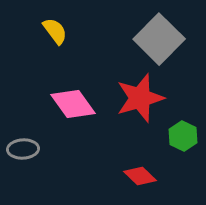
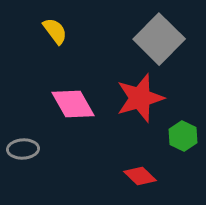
pink diamond: rotated 6 degrees clockwise
